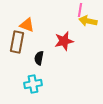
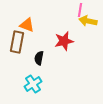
cyan cross: rotated 24 degrees counterclockwise
